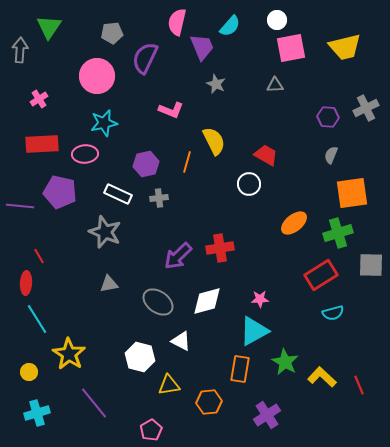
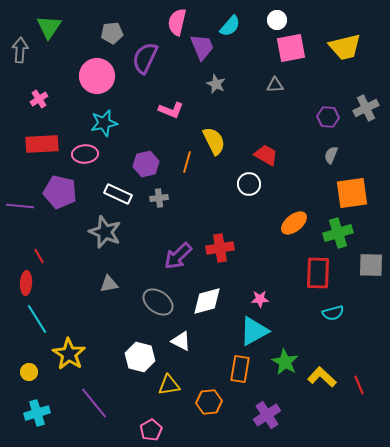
red rectangle at (321, 275): moved 3 px left, 2 px up; rotated 56 degrees counterclockwise
